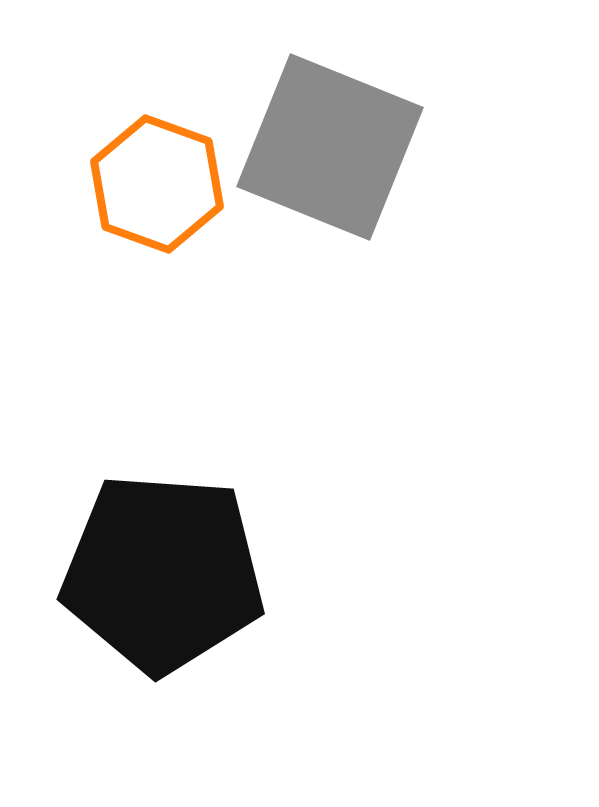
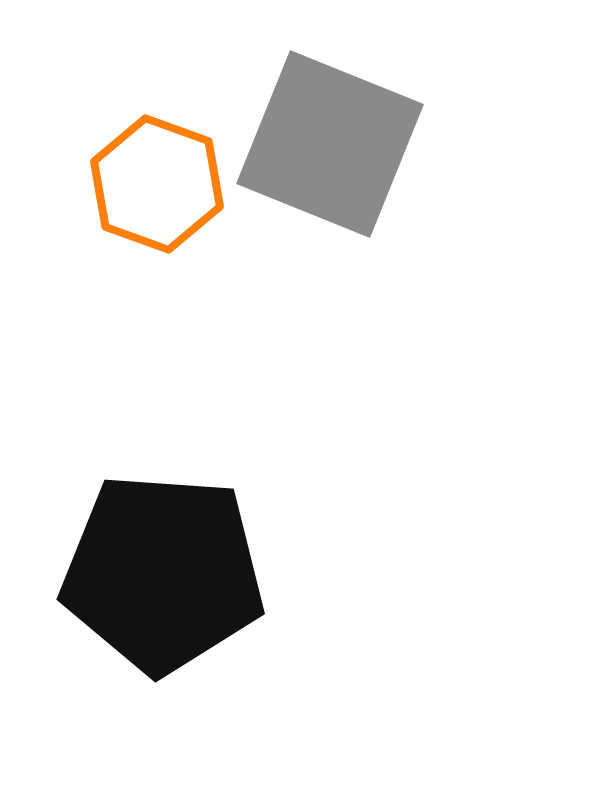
gray square: moved 3 px up
